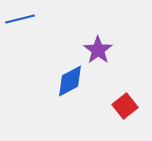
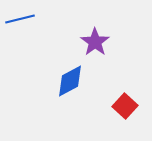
purple star: moved 3 px left, 8 px up
red square: rotated 10 degrees counterclockwise
